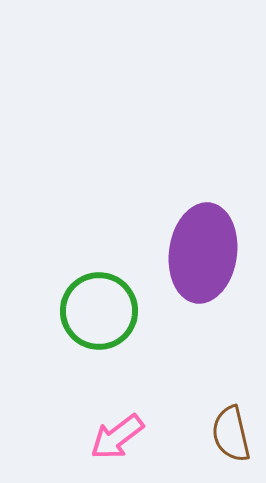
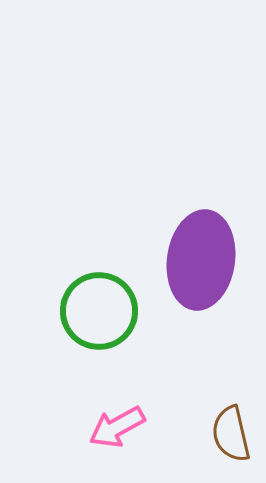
purple ellipse: moved 2 px left, 7 px down
pink arrow: moved 10 px up; rotated 8 degrees clockwise
